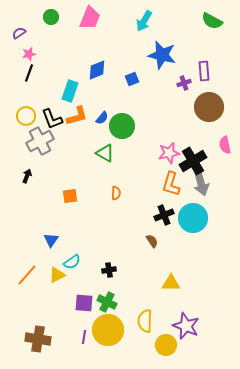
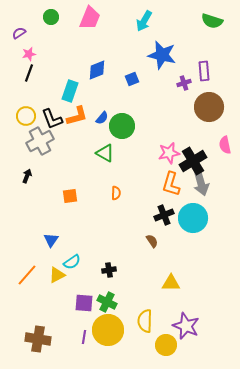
green semicircle at (212, 21): rotated 10 degrees counterclockwise
